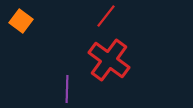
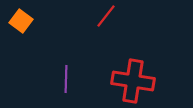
red cross: moved 24 px right, 21 px down; rotated 27 degrees counterclockwise
purple line: moved 1 px left, 10 px up
